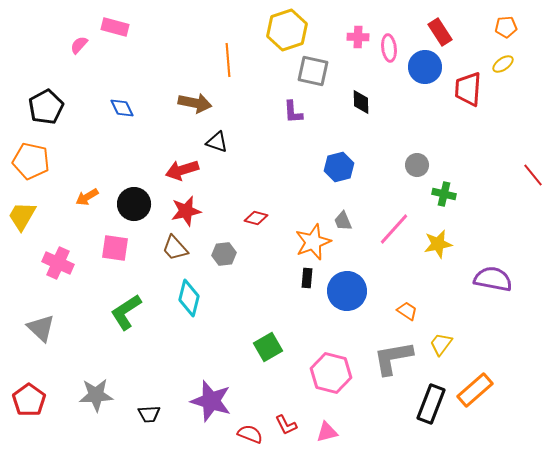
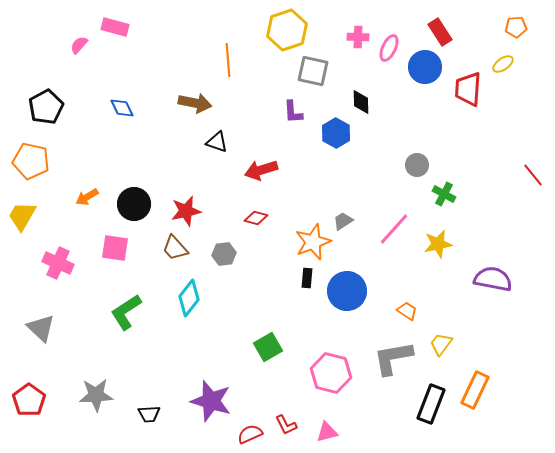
orange pentagon at (506, 27): moved 10 px right
pink ellipse at (389, 48): rotated 32 degrees clockwise
blue hexagon at (339, 167): moved 3 px left, 34 px up; rotated 16 degrees counterclockwise
red arrow at (182, 170): moved 79 px right
green cross at (444, 194): rotated 15 degrees clockwise
gray trapezoid at (343, 221): rotated 80 degrees clockwise
cyan diamond at (189, 298): rotated 24 degrees clockwise
orange rectangle at (475, 390): rotated 24 degrees counterclockwise
red semicircle at (250, 434): rotated 45 degrees counterclockwise
